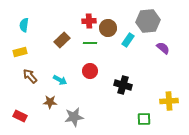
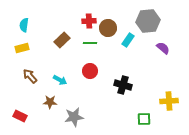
yellow rectangle: moved 2 px right, 4 px up
